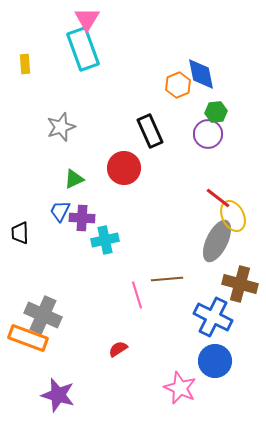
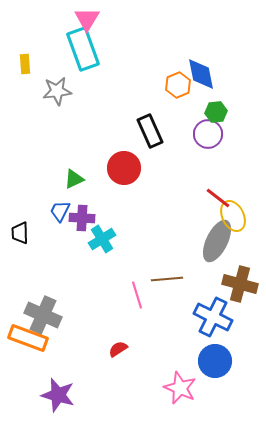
gray star: moved 4 px left, 36 px up; rotated 12 degrees clockwise
cyan cross: moved 3 px left, 1 px up; rotated 20 degrees counterclockwise
